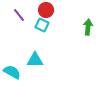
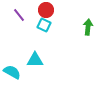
cyan square: moved 2 px right
